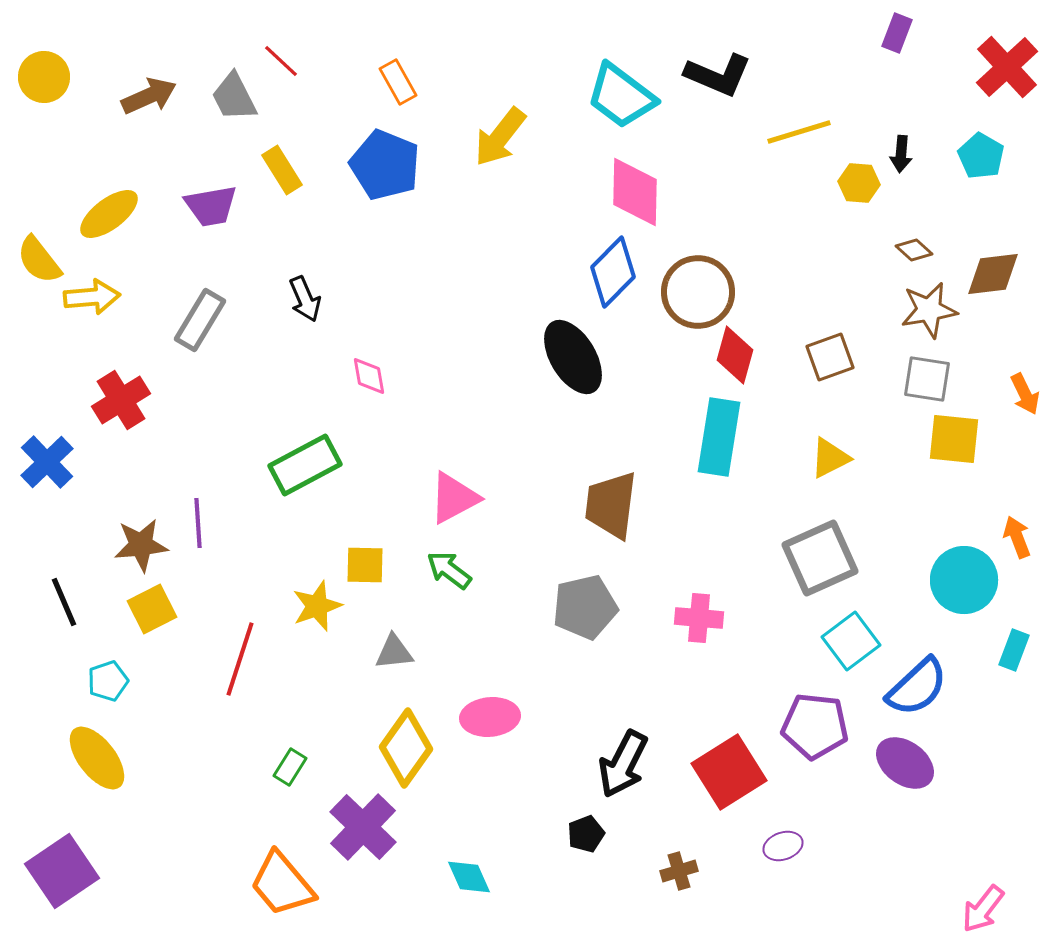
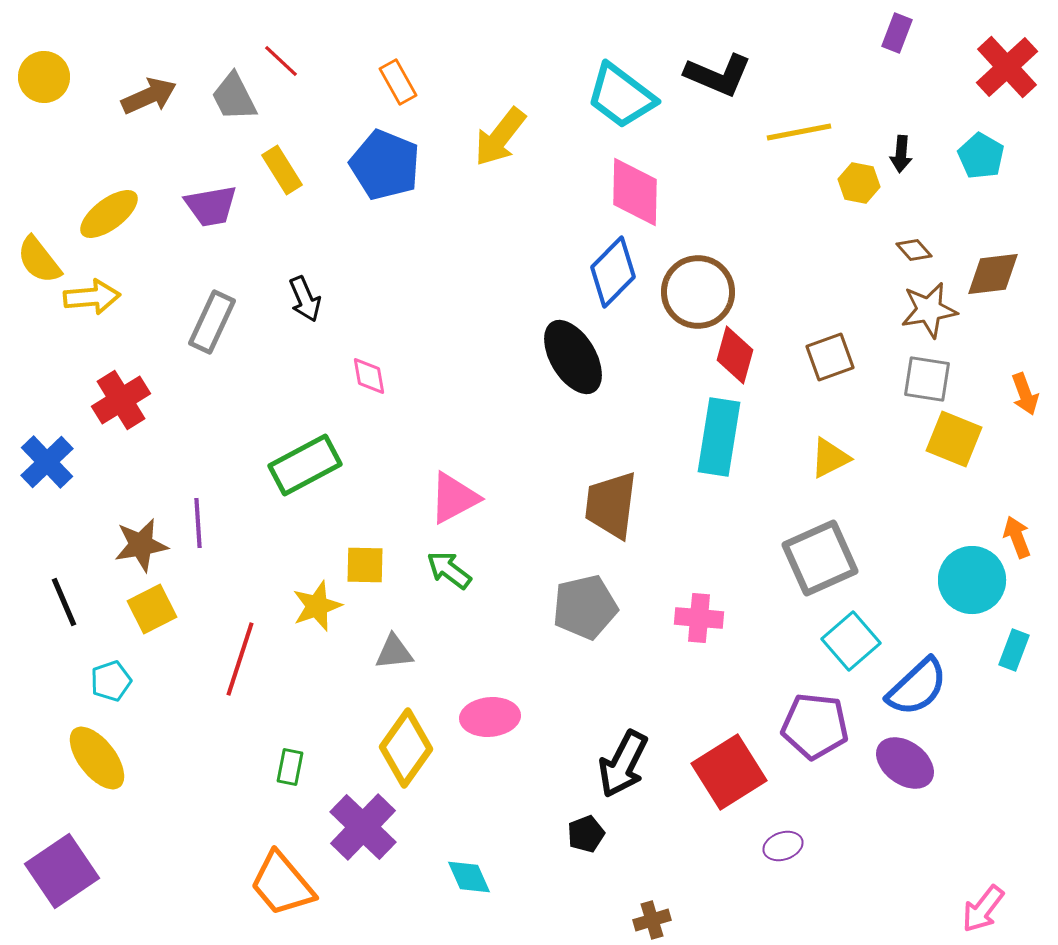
yellow line at (799, 132): rotated 6 degrees clockwise
yellow hexagon at (859, 183): rotated 6 degrees clockwise
brown diamond at (914, 250): rotated 6 degrees clockwise
gray rectangle at (200, 320): moved 12 px right, 2 px down; rotated 6 degrees counterclockwise
orange arrow at (1025, 394): rotated 6 degrees clockwise
yellow square at (954, 439): rotated 16 degrees clockwise
brown star at (141, 545): rotated 4 degrees counterclockwise
cyan circle at (964, 580): moved 8 px right
cyan square at (851, 641): rotated 4 degrees counterclockwise
cyan pentagon at (108, 681): moved 3 px right
green rectangle at (290, 767): rotated 21 degrees counterclockwise
brown cross at (679, 871): moved 27 px left, 49 px down
